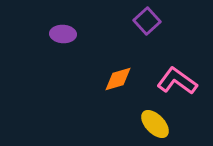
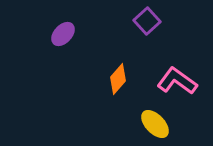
purple ellipse: rotated 50 degrees counterclockwise
orange diamond: rotated 32 degrees counterclockwise
